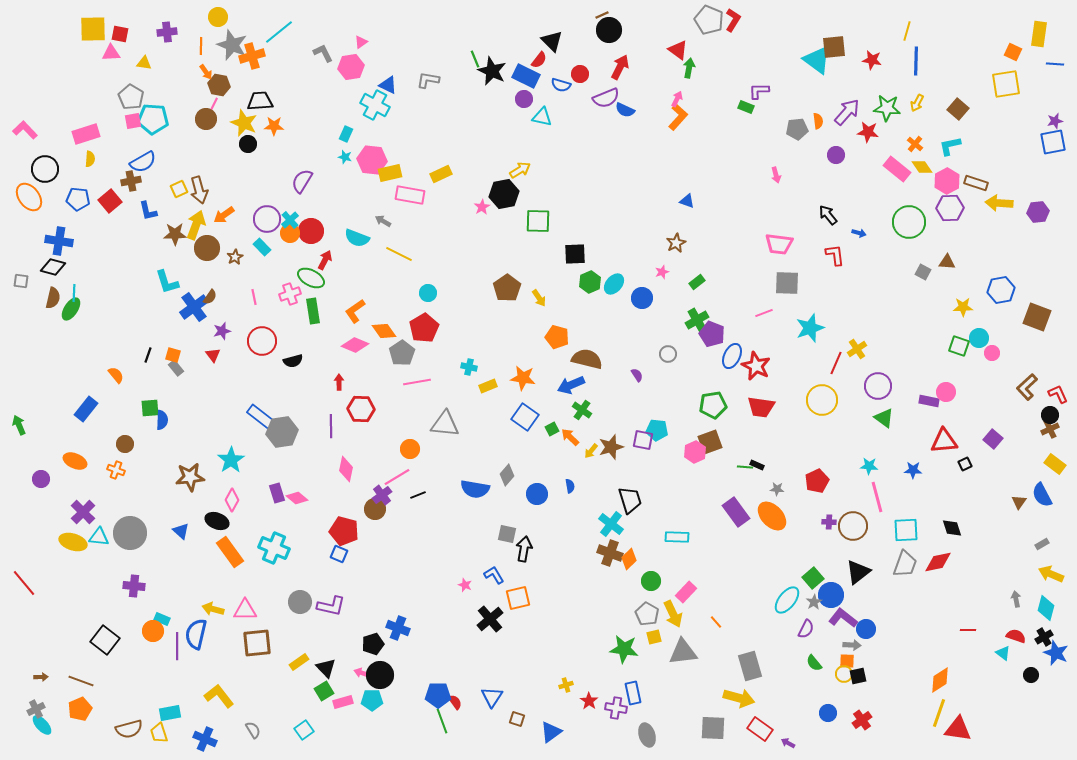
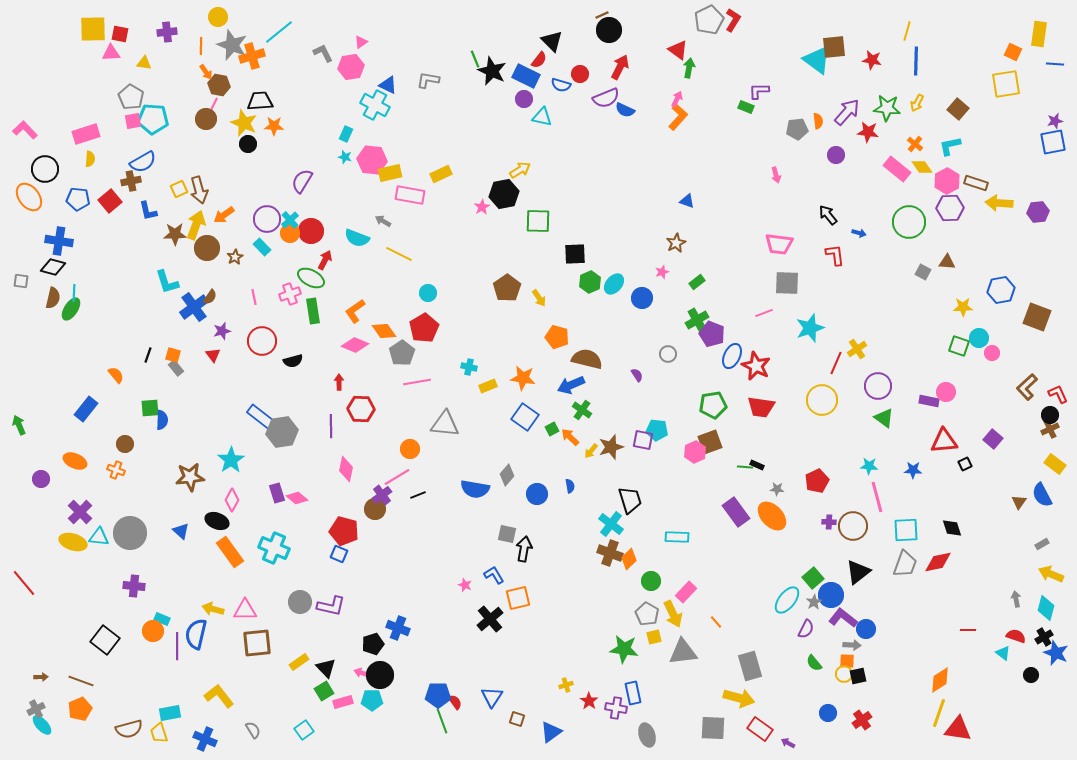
gray pentagon at (709, 20): rotated 24 degrees clockwise
purple cross at (83, 512): moved 3 px left
